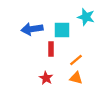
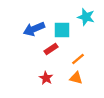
blue arrow: moved 2 px right; rotated 15 degrees counterclockwise
red rectangle: rotated 56 degrees clockwise
orange line: moved 2 px right, 1 px up
